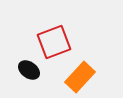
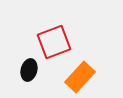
black ellipse: rotated 70 degrees clockwise
